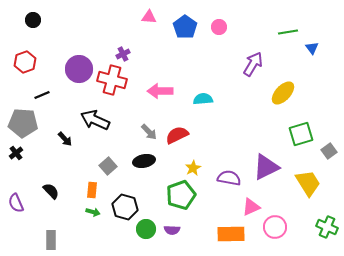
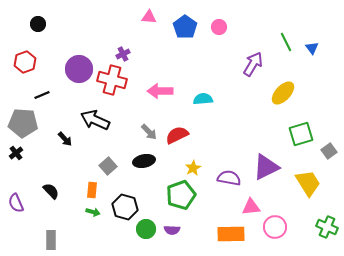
black circle at (33, 20): moved 5 px right, 4 px down
green line at (288, 32): moved 2 px left, 10 px down; rotated 72 degrees clockwise
pink triangle at (251, 207): rotated 18 degrees clockwise
